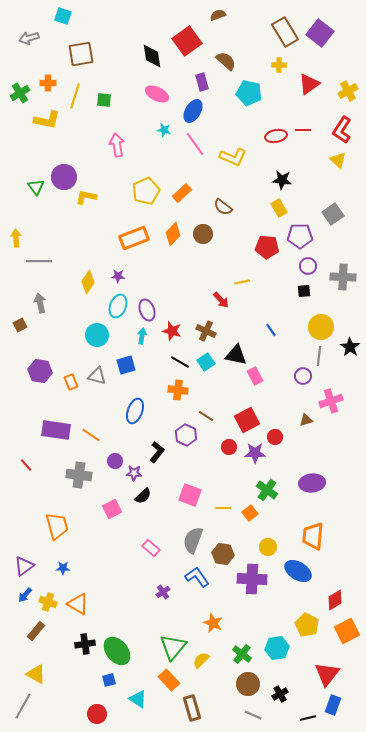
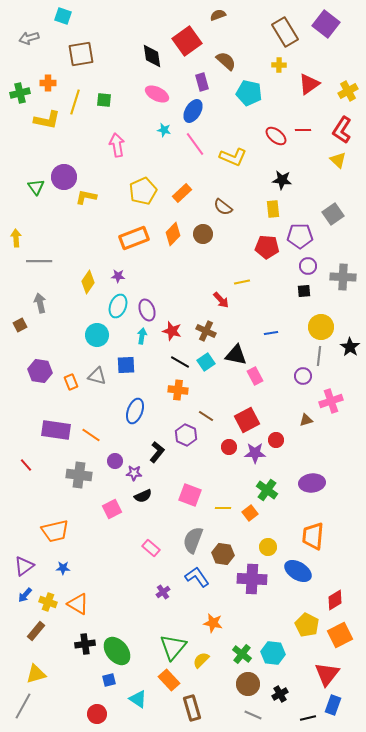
purple square at (320, 33): moved 6 px right, 9 px up
green cross at (20, 93): rotated 18 degrees clockwise
yellow line at (75, 96): moved 6 px down
red ellipse at (276, 136): rotated 50 degrees clockwise
yellow pentagon at (146, 191): moved 3 px left
yellow rectangle at (279, 208): moved 6 px left, 1 px down; rotated 24 degrees clockwise
blue line at (271, 330): moved 3 px down; rotated 64 degrees counterclockwise
blue square at (126, 365): rotated 12 degrees clockwise
red circle at (275, 437): moved 1 px right, 3 px down
black semicircle at (143, 496): rotated 18 degrees clockwise
orange trapezoid at (57, 526): moved 2 px left, 5 px down; rotated 92 degrees clockwise
orange star at (213, 623): rotated 12 degrees counterclockwise
orange square at (347, 631): moved 7 px left, 4 px down
cyan hexagon at (277, 648): moved 4 px left, 5 px down; rotated 15 degrees clockwise
yellow triangle at (36, 674): rotated 45 degrees counterclockwise
